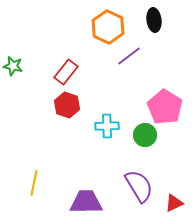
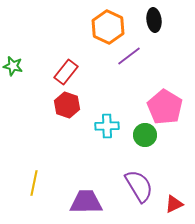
red triangle: moved 1 px down
